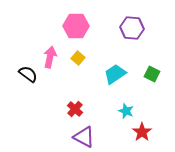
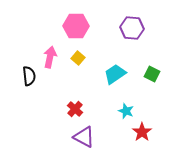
black semicircle: moved 1 px right, 2 px down; rotated 48 degrees clockwise
